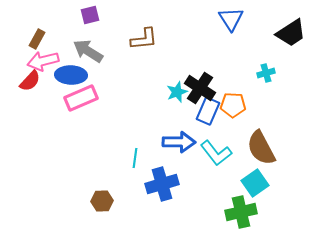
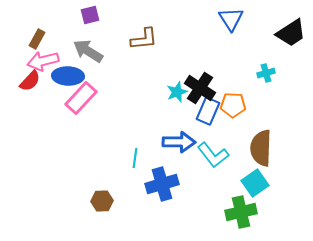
blue ellipse: moved 3 px left, 1 px down
pink rectangle: rotated 24 degrees counterclockwise
brown semicircle: rotated 30 degrees clockwise
cyan L-shape: moved 3 px left, 2 px down
